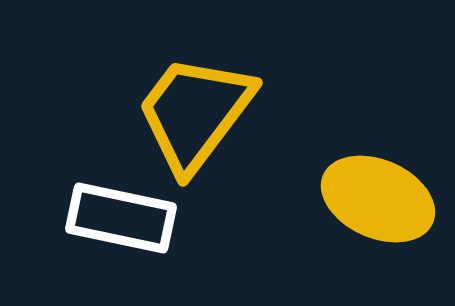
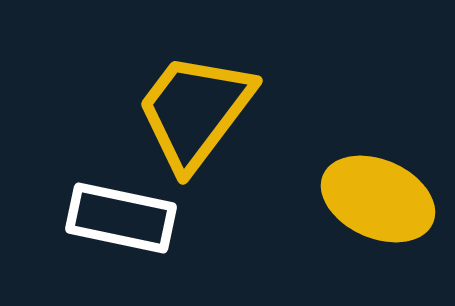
yellow trapezoid: moved 2 px up
